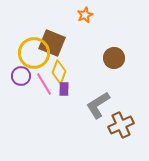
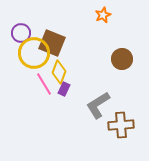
orange star: moved 18 px right
brown circle: moved 8 px right, 1 px down
purple circle: moved 43 px up
purple rectangle: rotated 24 degrees clockwise
brown cross: rotated 20 degrees clockwise
